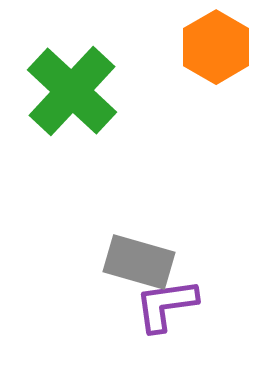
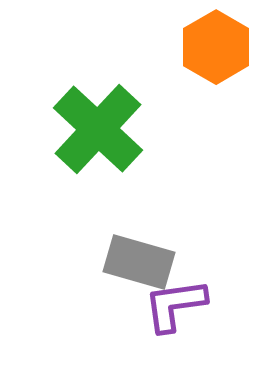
green cross: moved 26 px right, 38 px down
purple L-shape: moved 9 px right
